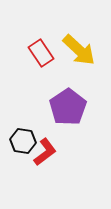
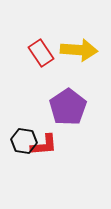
yellow arrow: rotated 39 degrees counterclockwise
black hexagon: moved 1 px right
red L-shape: moved 1 px left, 7 px up; rotated 32 degrees clockwise
